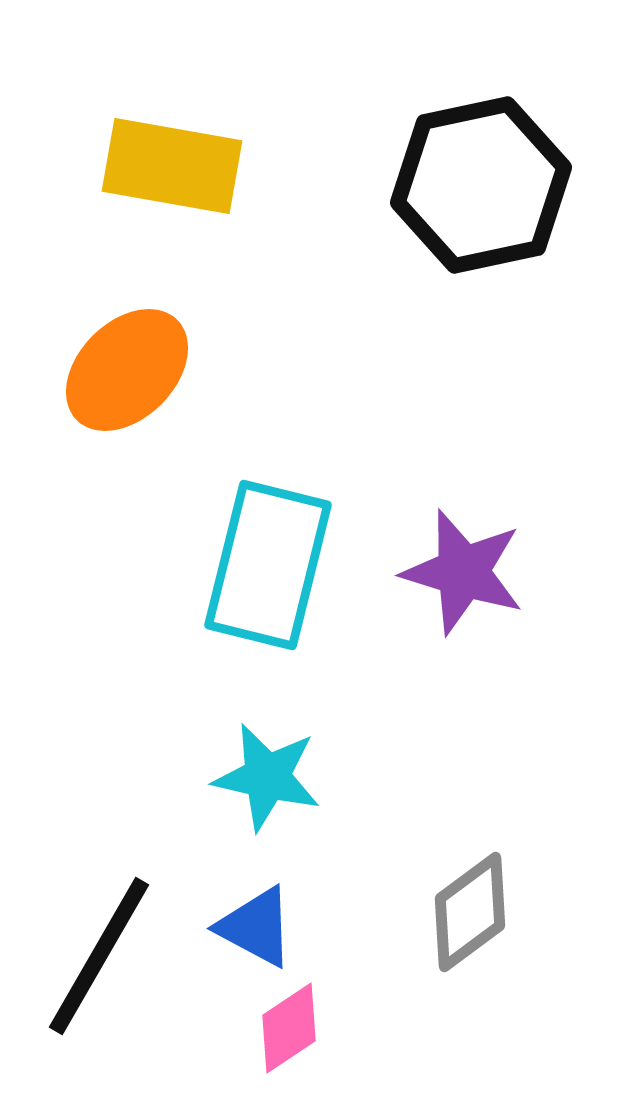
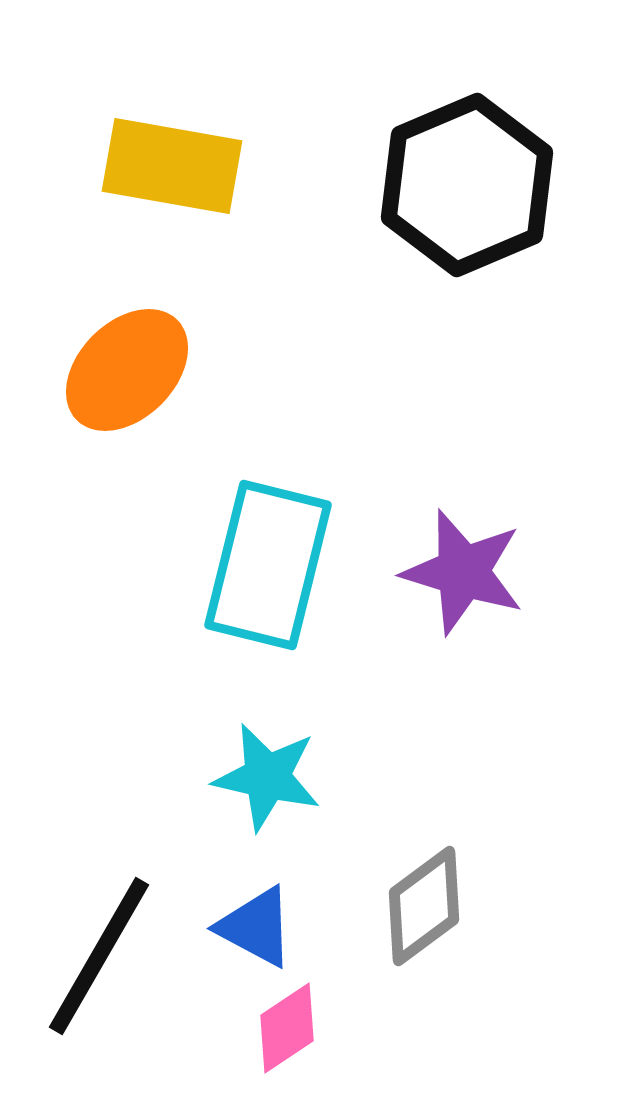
black hexagon: moved 14 px left; rotated 11 degrees counterclockwise
gray diamond: moved 46 px left, 6 px up
pink diamond: moved 2 px left
